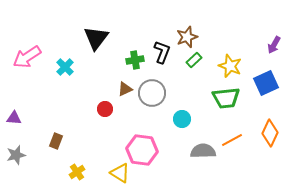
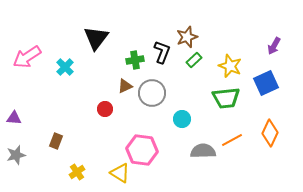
purple arrow: moved 1 px down
brown triangle: moved 3 px up
